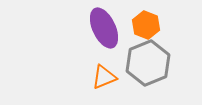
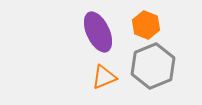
purple ellipse: moved 6 px left, 4 px down
gray hexagon: moved 5 px right, 3 px down
